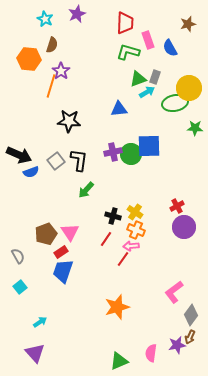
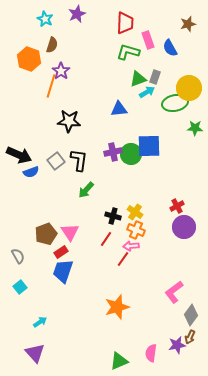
orange hexagon at (29, 59): rotated 15 degrees clockwise
